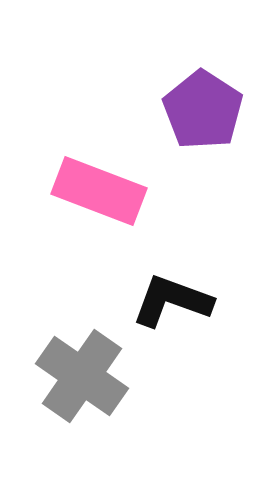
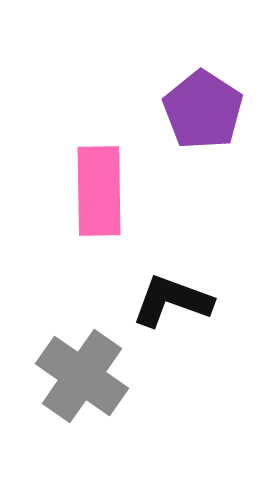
pink rectangle: rotated 68 degrees clockwise
